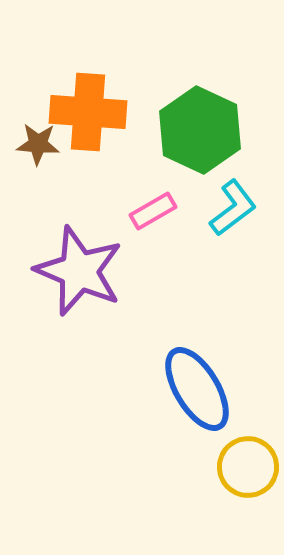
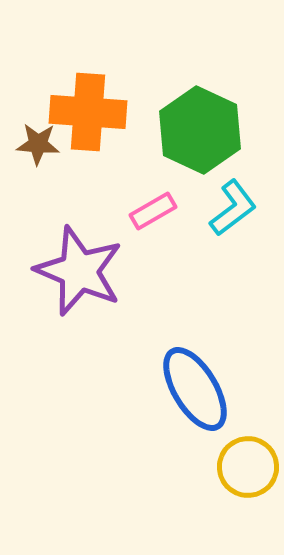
blue ellipse: moved 2 px left
